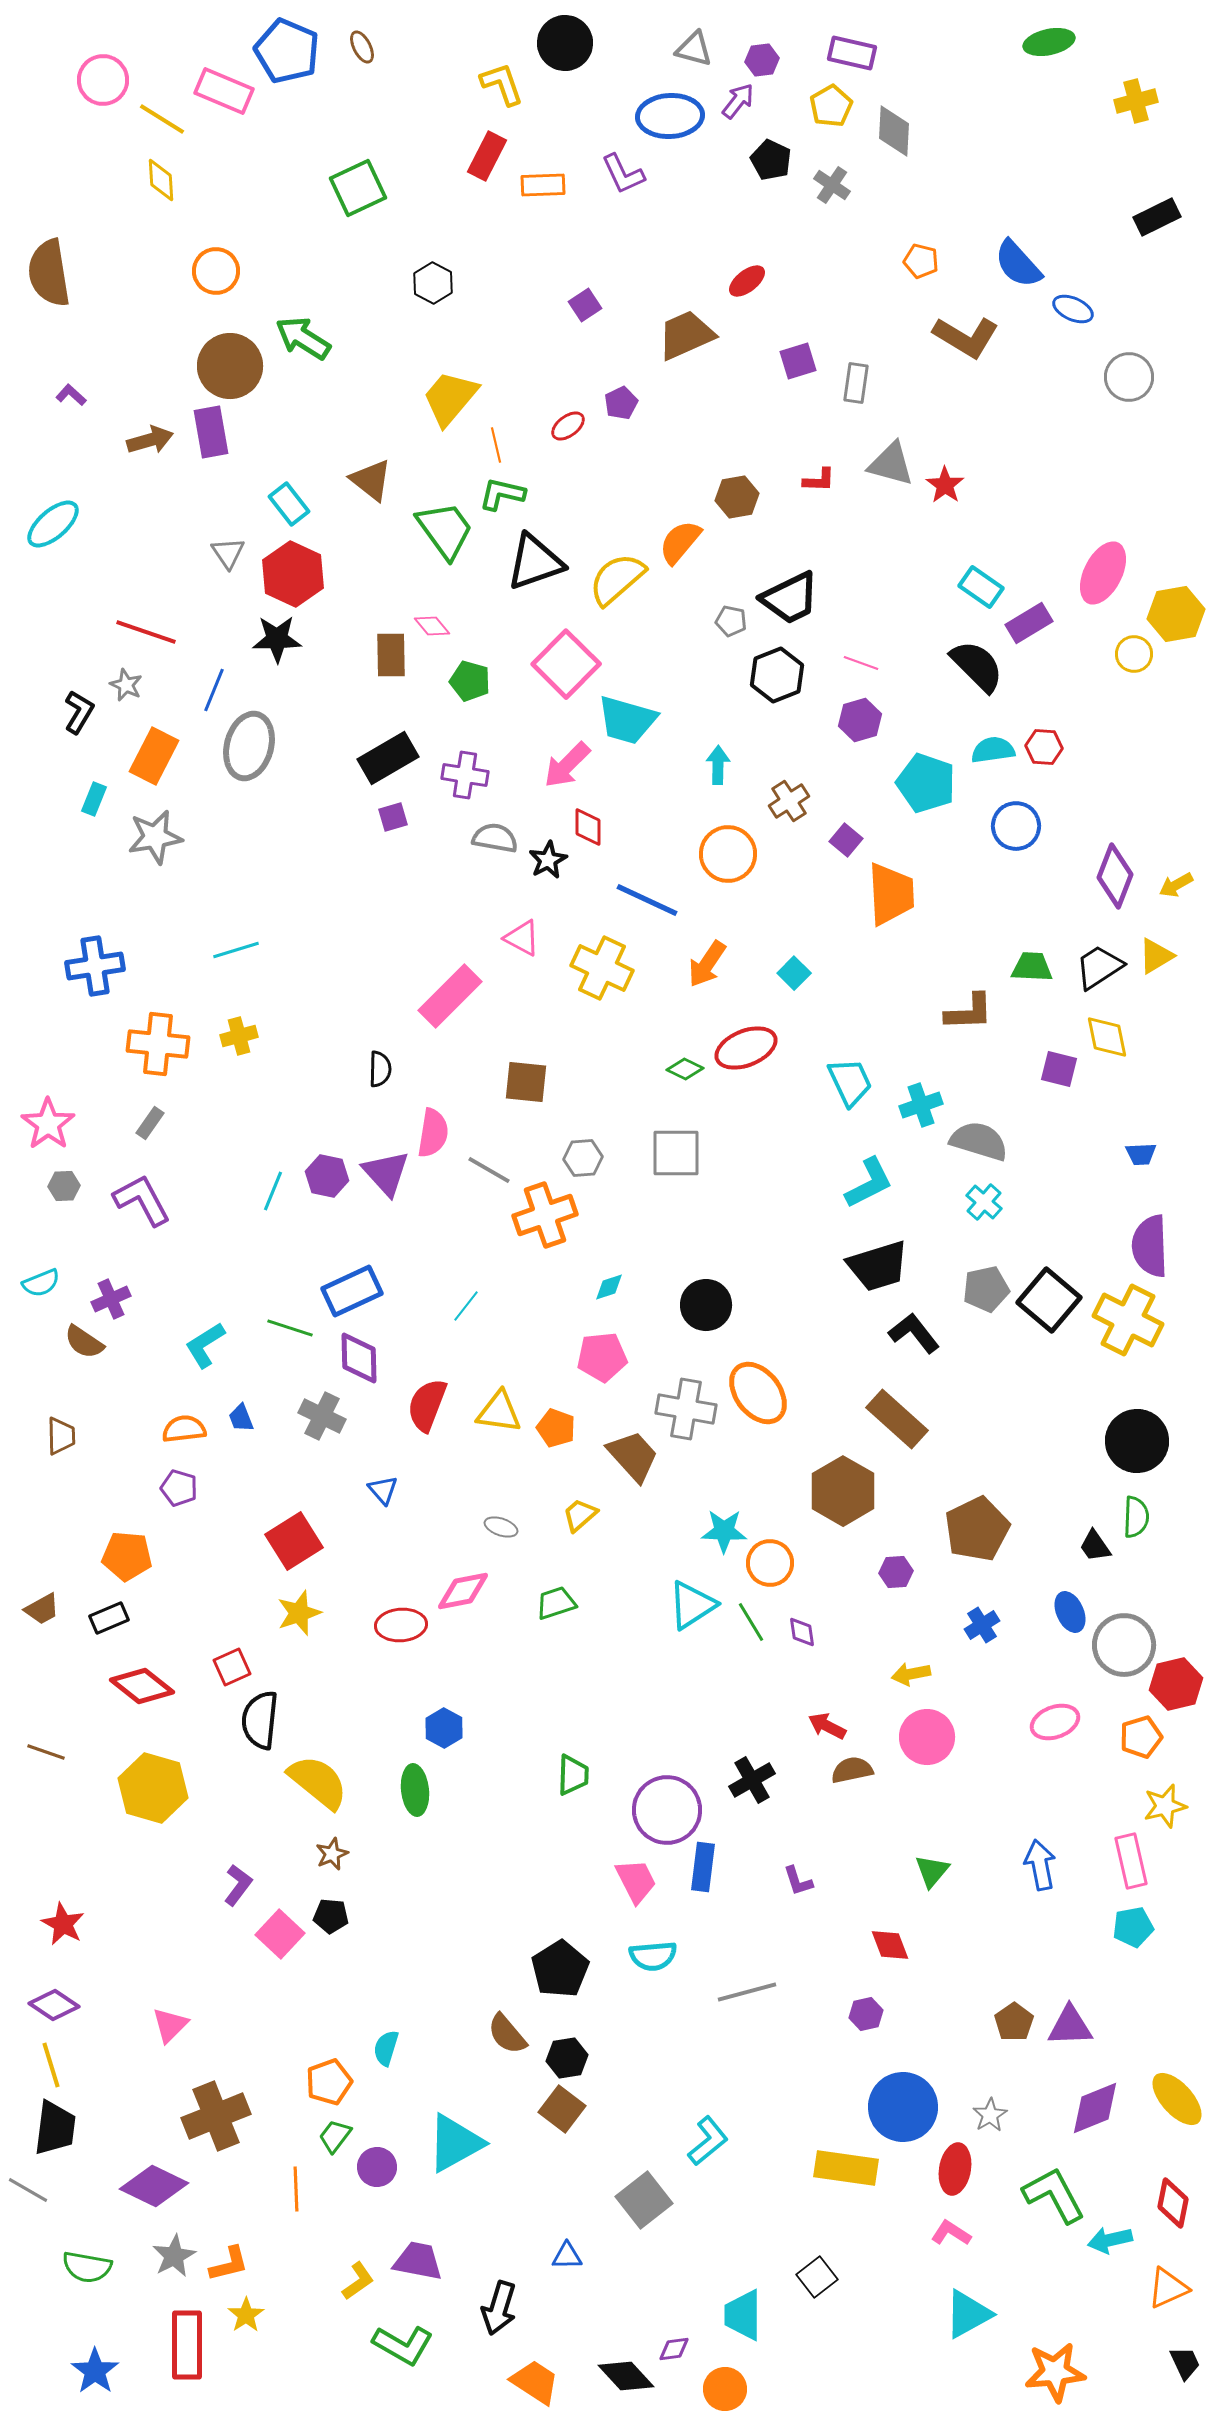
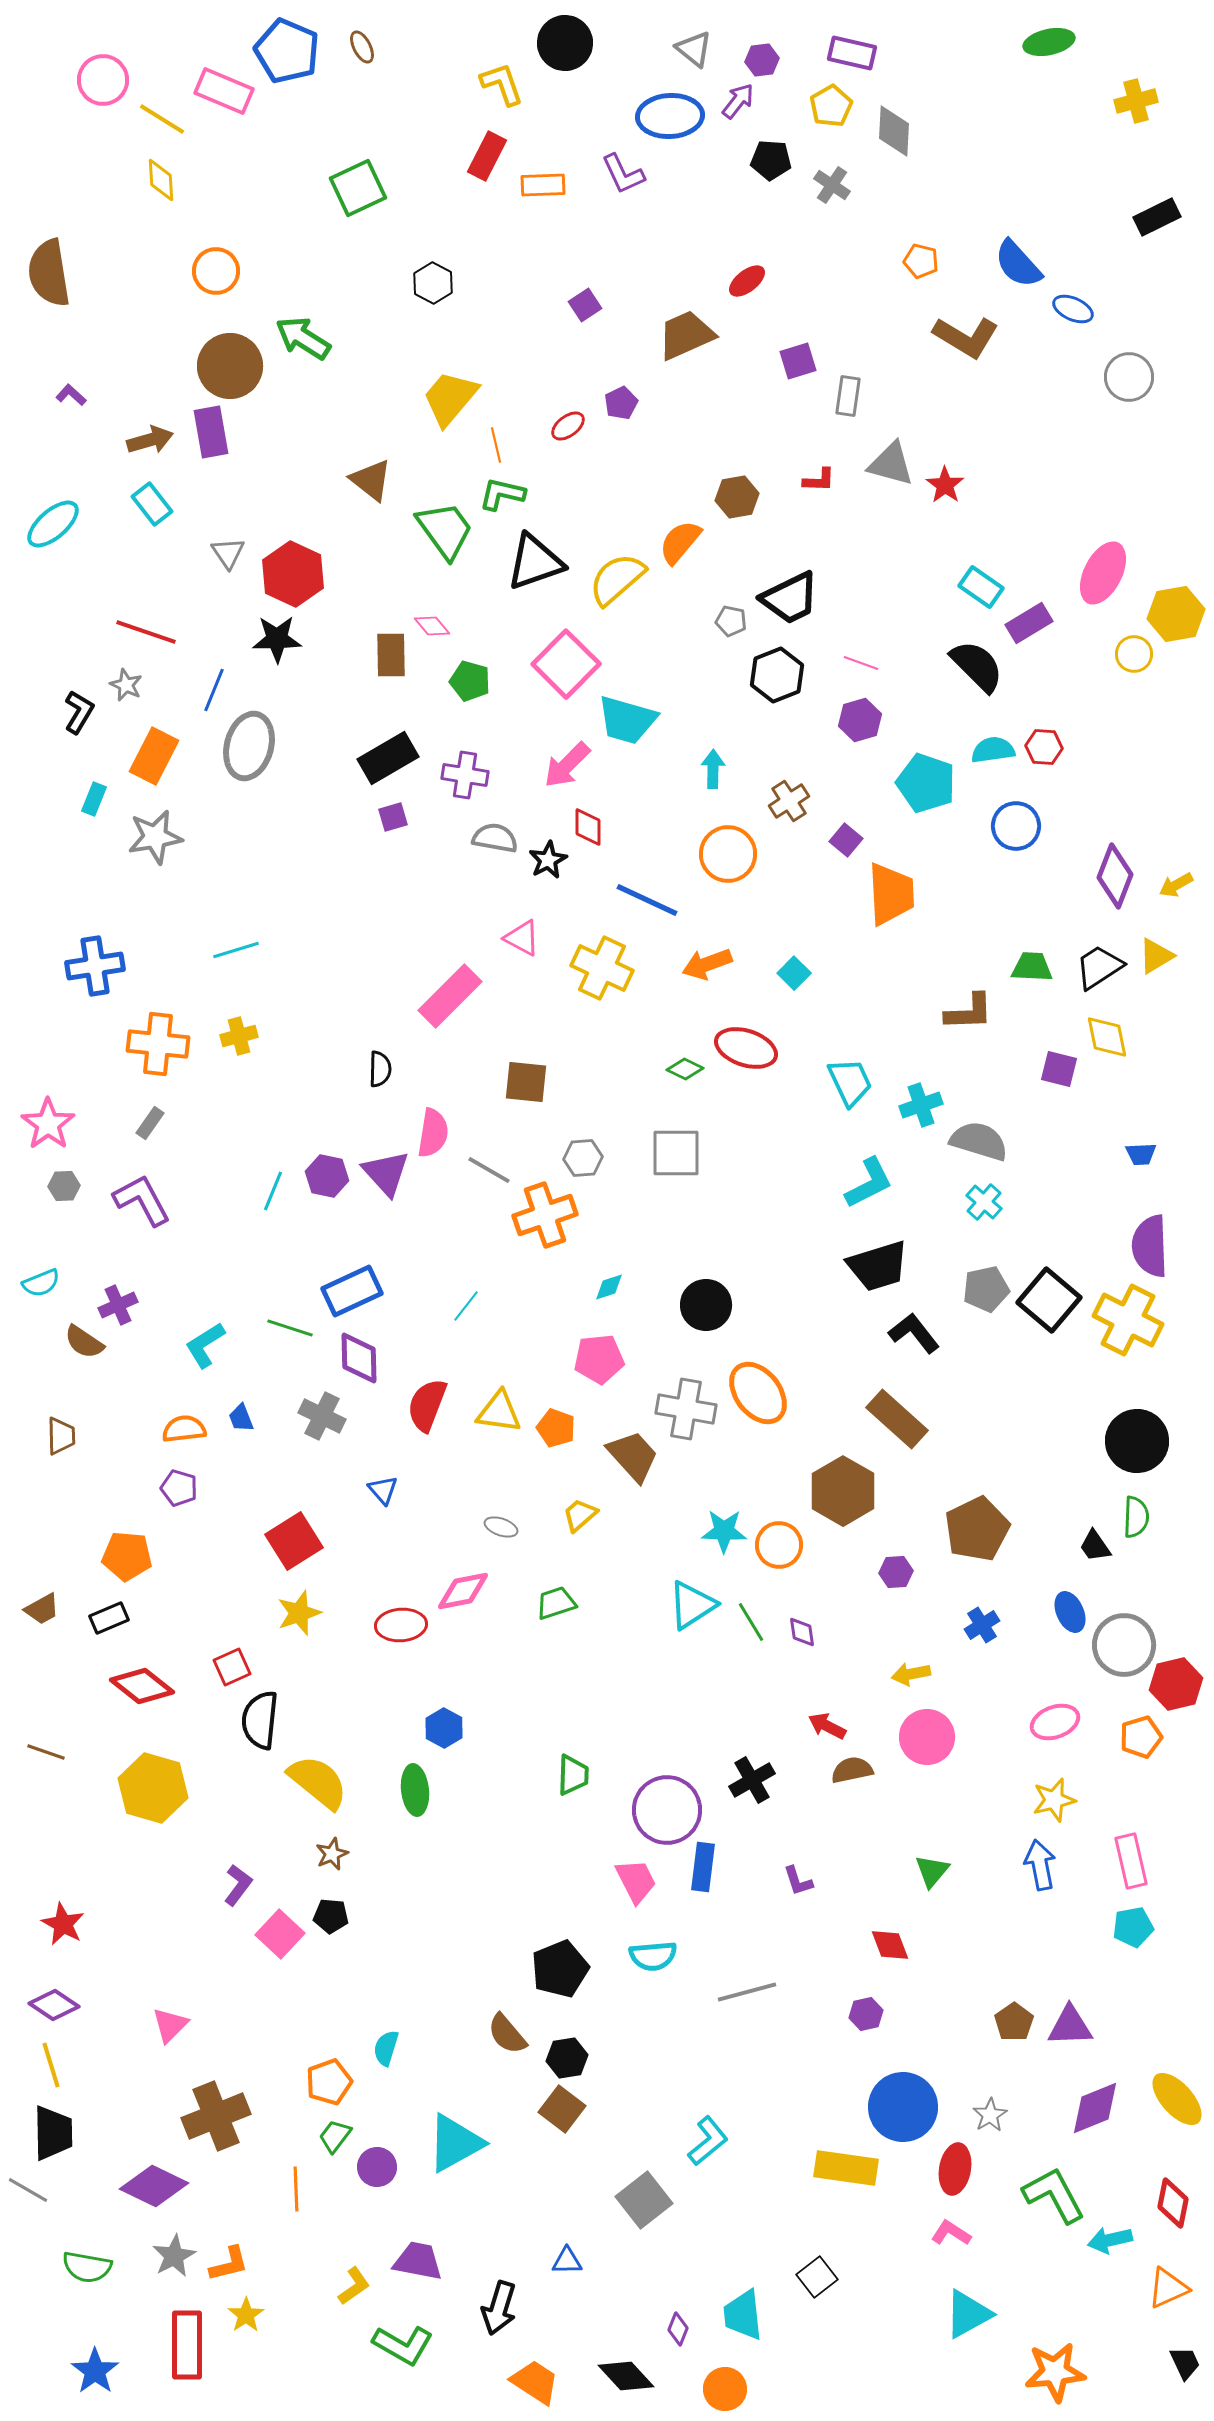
gray triangle at (694, 49): rotated 24 degrees clockwise
black pentagon at (771, 160): rotated 21 degrees counterclockwise
gray rectangle at (856, 383): moved 8 px left, 13 px down
cyan rectangle at (289, 504): moved 137 px left
cyan arrow at (718, 765): moved 5 px left, 4 px down
orange arrow at (707, 964): rotated 36 degrees clockwise
red ellipse at (746, 1048): rotated 40 degrees clockwise
purple cross at (111, 1299): moved 7 px right, 6 px down
pink pentagon at (602, 1357): moved 3 px left, 2 px down
orange circle at (770, 1563): moved 9 px right, 18 px up
yellow star at (1165, 1806): moved 111 px left, 6 px up
black pentagon at (560, 1969): rotated 10 degrees clockwise
black trapezoid at (55, 2128): moved 2 px left, 5 px down; rotated 8 degrees counterclockwise
blue triangle at (567, 2256): moved 5 px down
yellow L-shape at (358, 2281): moved 4 px left, 5 px down
cyan trapezoid at (743, 2315): rotated 6 degrees counterclockwise
purple diamond at (674, 2349): moved 4 px right, 20 px up; rotated 60 degrees counterclockwise
